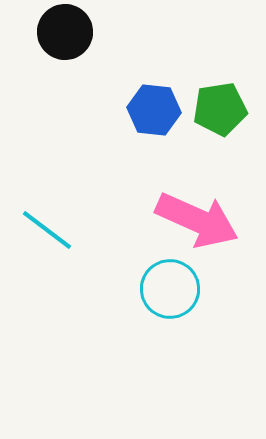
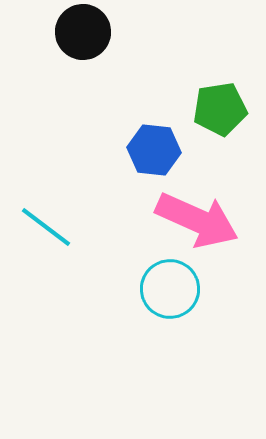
black circle: moved 18 px right
blue hexagon: moved 40 px down
cyan line: moved 1 px left, 3 px up
